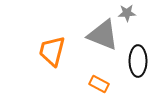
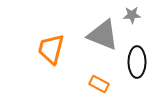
gray star: moved 5 px right, 2 px down
orange trapezoid: moved 1 px left, 2 px up
black ellipse: moved 1 px left, 1 px down
